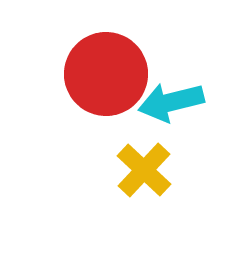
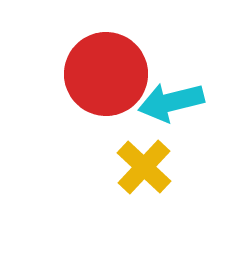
yellow cross: moved 3 px up
